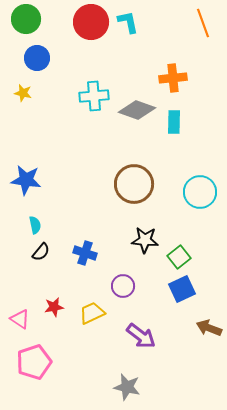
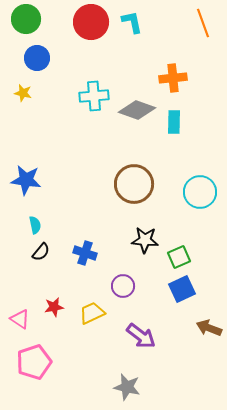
cyan L-shape: moved 4 px right
green square: rotated 15 degrees clockwise
